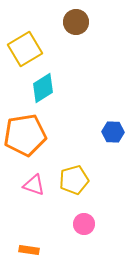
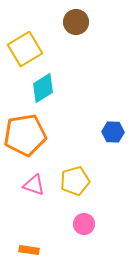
yellow pentagon: moved 1 px right, 1 px down
